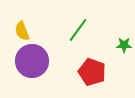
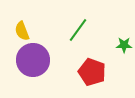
purple circle: moved 1 px right, 1 px up
